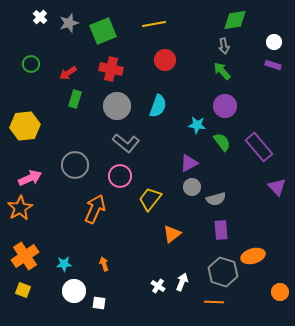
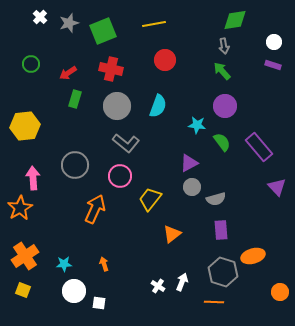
pink arrow at (30, 178): moved 3 px right; rotated 70 degrees counterclockwise
